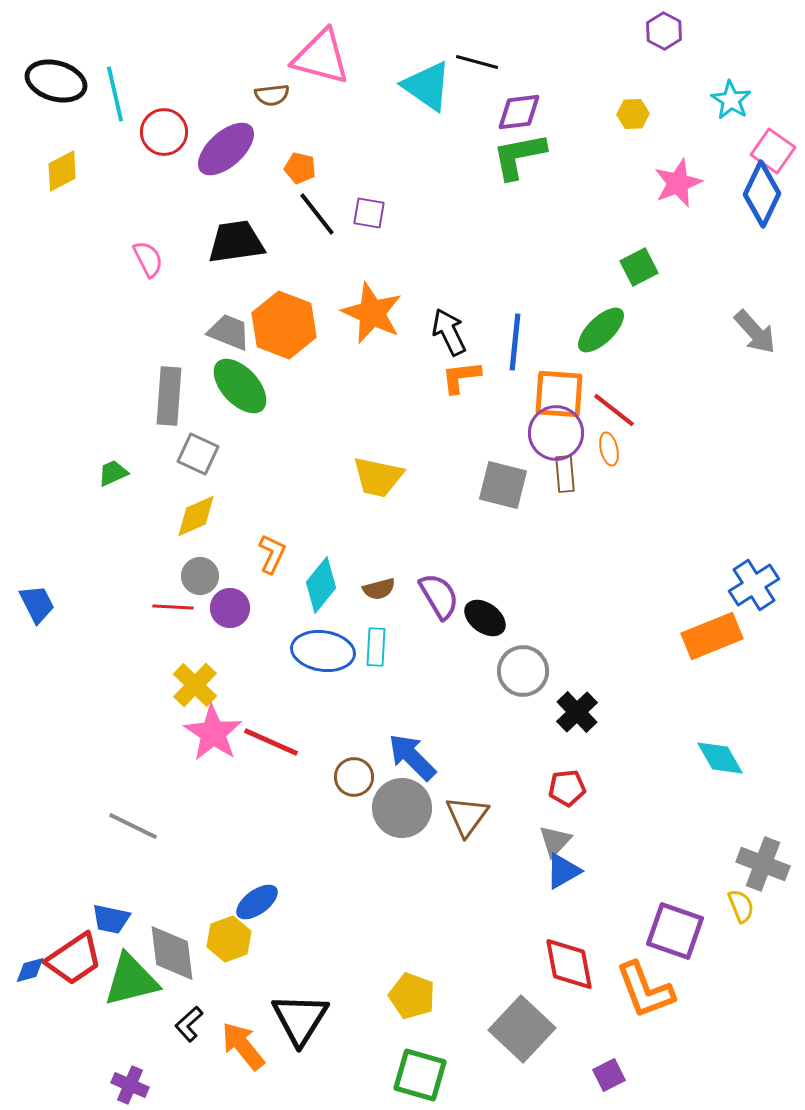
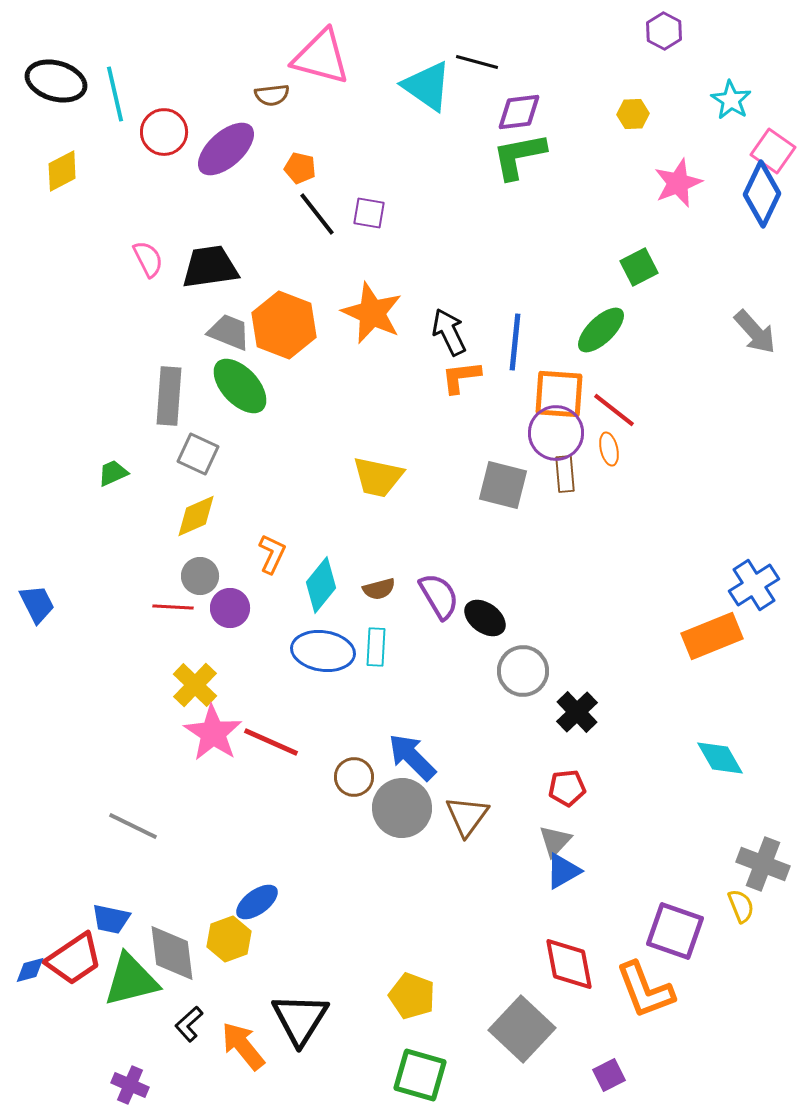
black trapezoid at (236, 242): moved 26 px left, 25 px down
